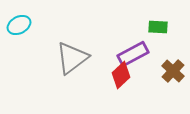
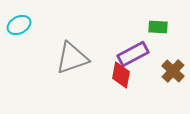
gray triangle: rotated 18 degrees clockwise
red diamond: rotated 36 degrees counterclockwise
